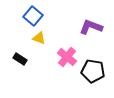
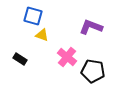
blue square: rotated 24 degrees counterclockwise
yellow triangle: moved 3 px right, 3 px up
